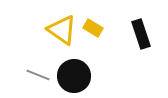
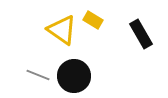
yellow rectangle: moved 8 px up
black rectangle: rotated 12 degrees counterclockwise
